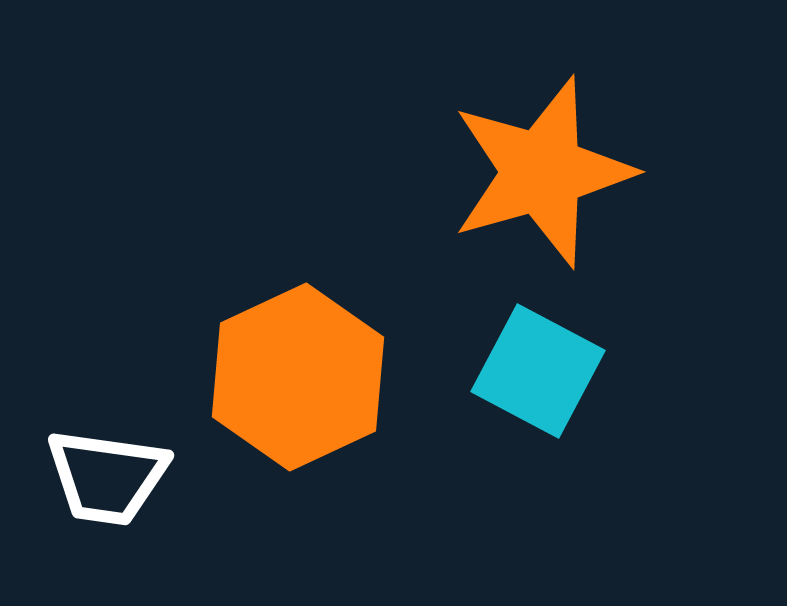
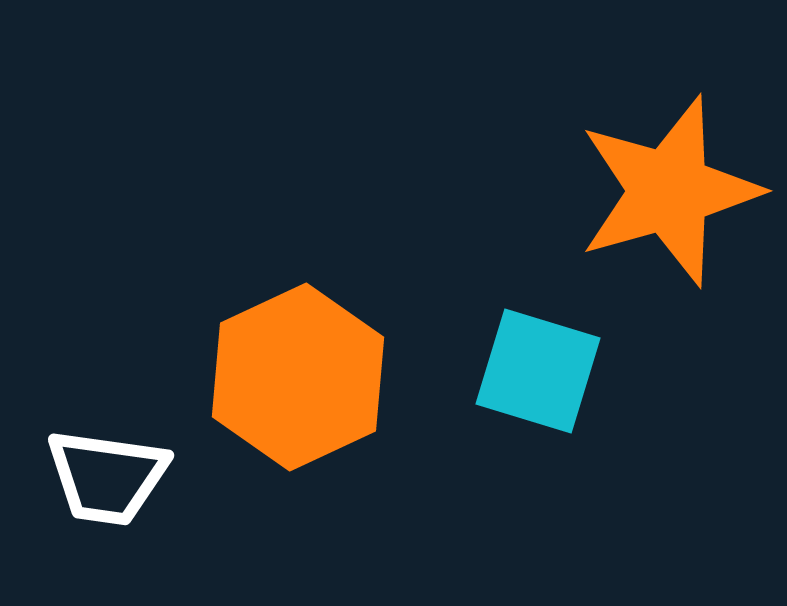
orange star: moved 127 px right, 19 px down
cyan square: rotated 11 degrees counterclockwise
